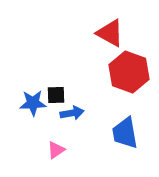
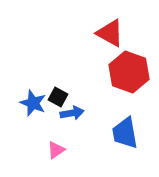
black square: moved 2 px right, 2 px down; rotated 30 degrees clockwise
blue star: rotated 24 degrees clockwise
